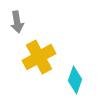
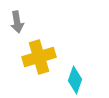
yellow cross: rotated 12 degrees clockwise
